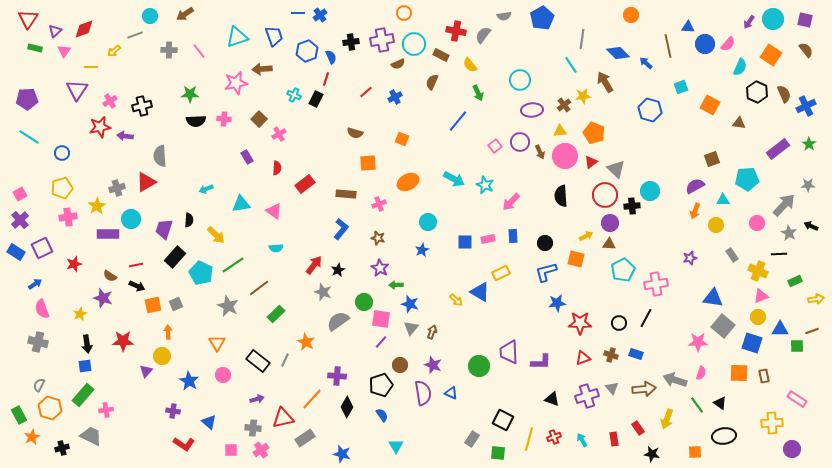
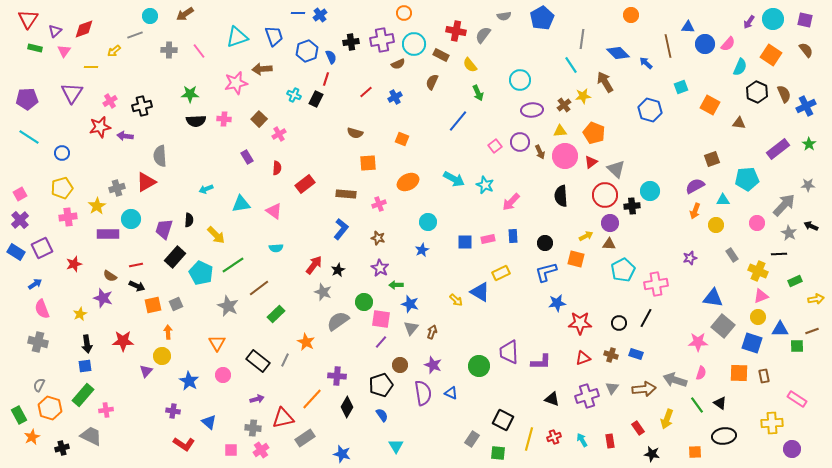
purple triangle at (77, 90): moved 5 px left, 3 px down
gray triangle at (612, 388): rotated 16 degrees clockwise
red rectangle at (614, 439): moved 4 px left, 2 px down
